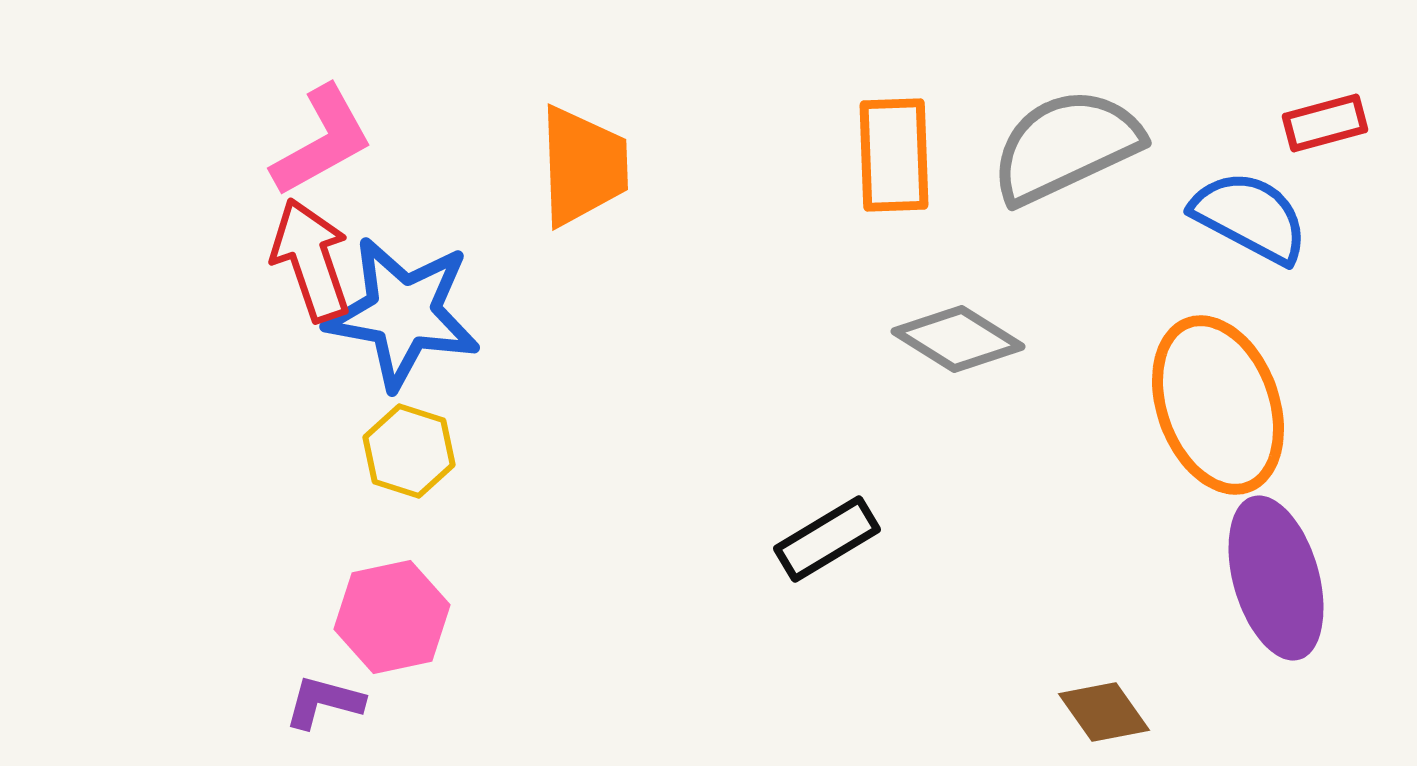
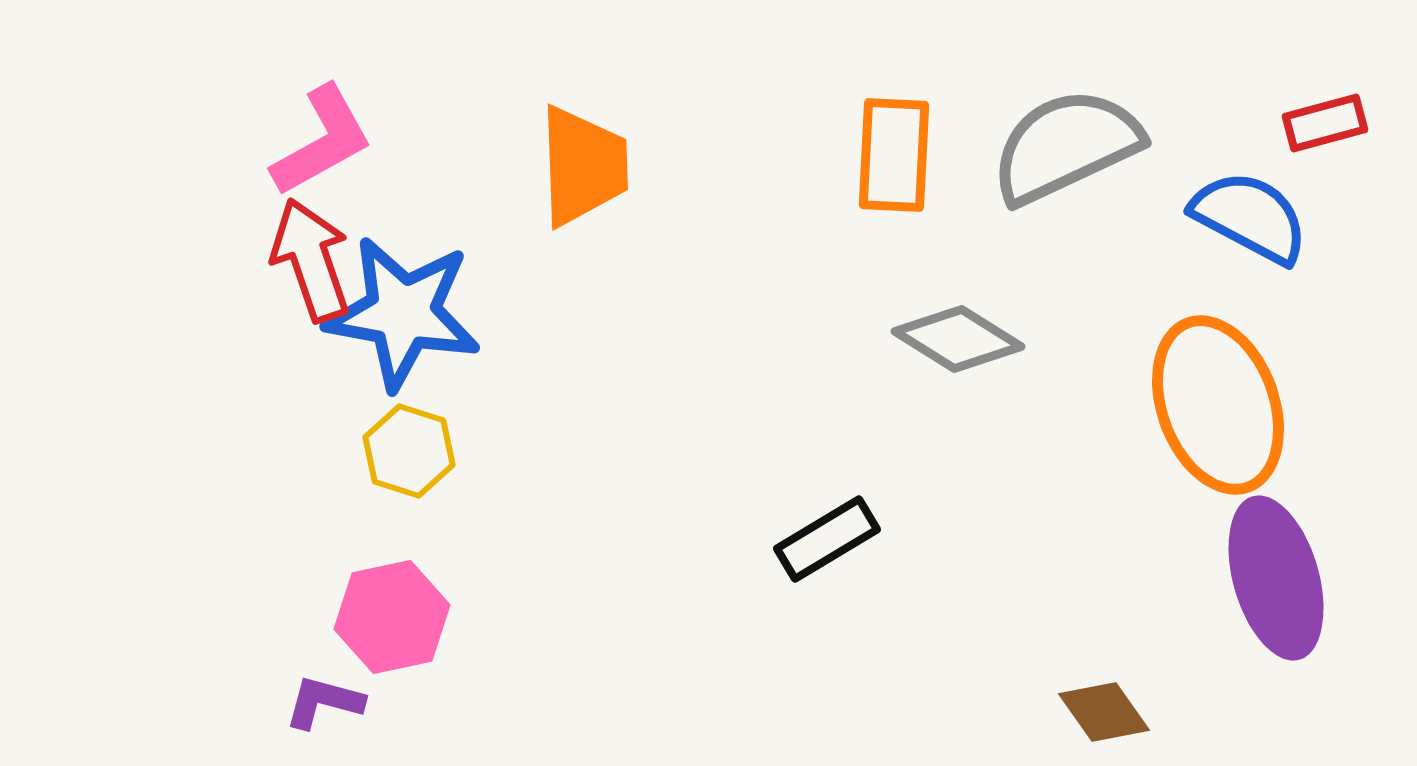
orange rectangle: rotated 5 degrees clockwise
